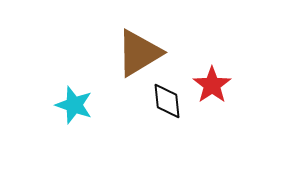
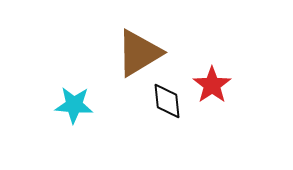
cyan star: rotated 15 degrees counterclockwise
